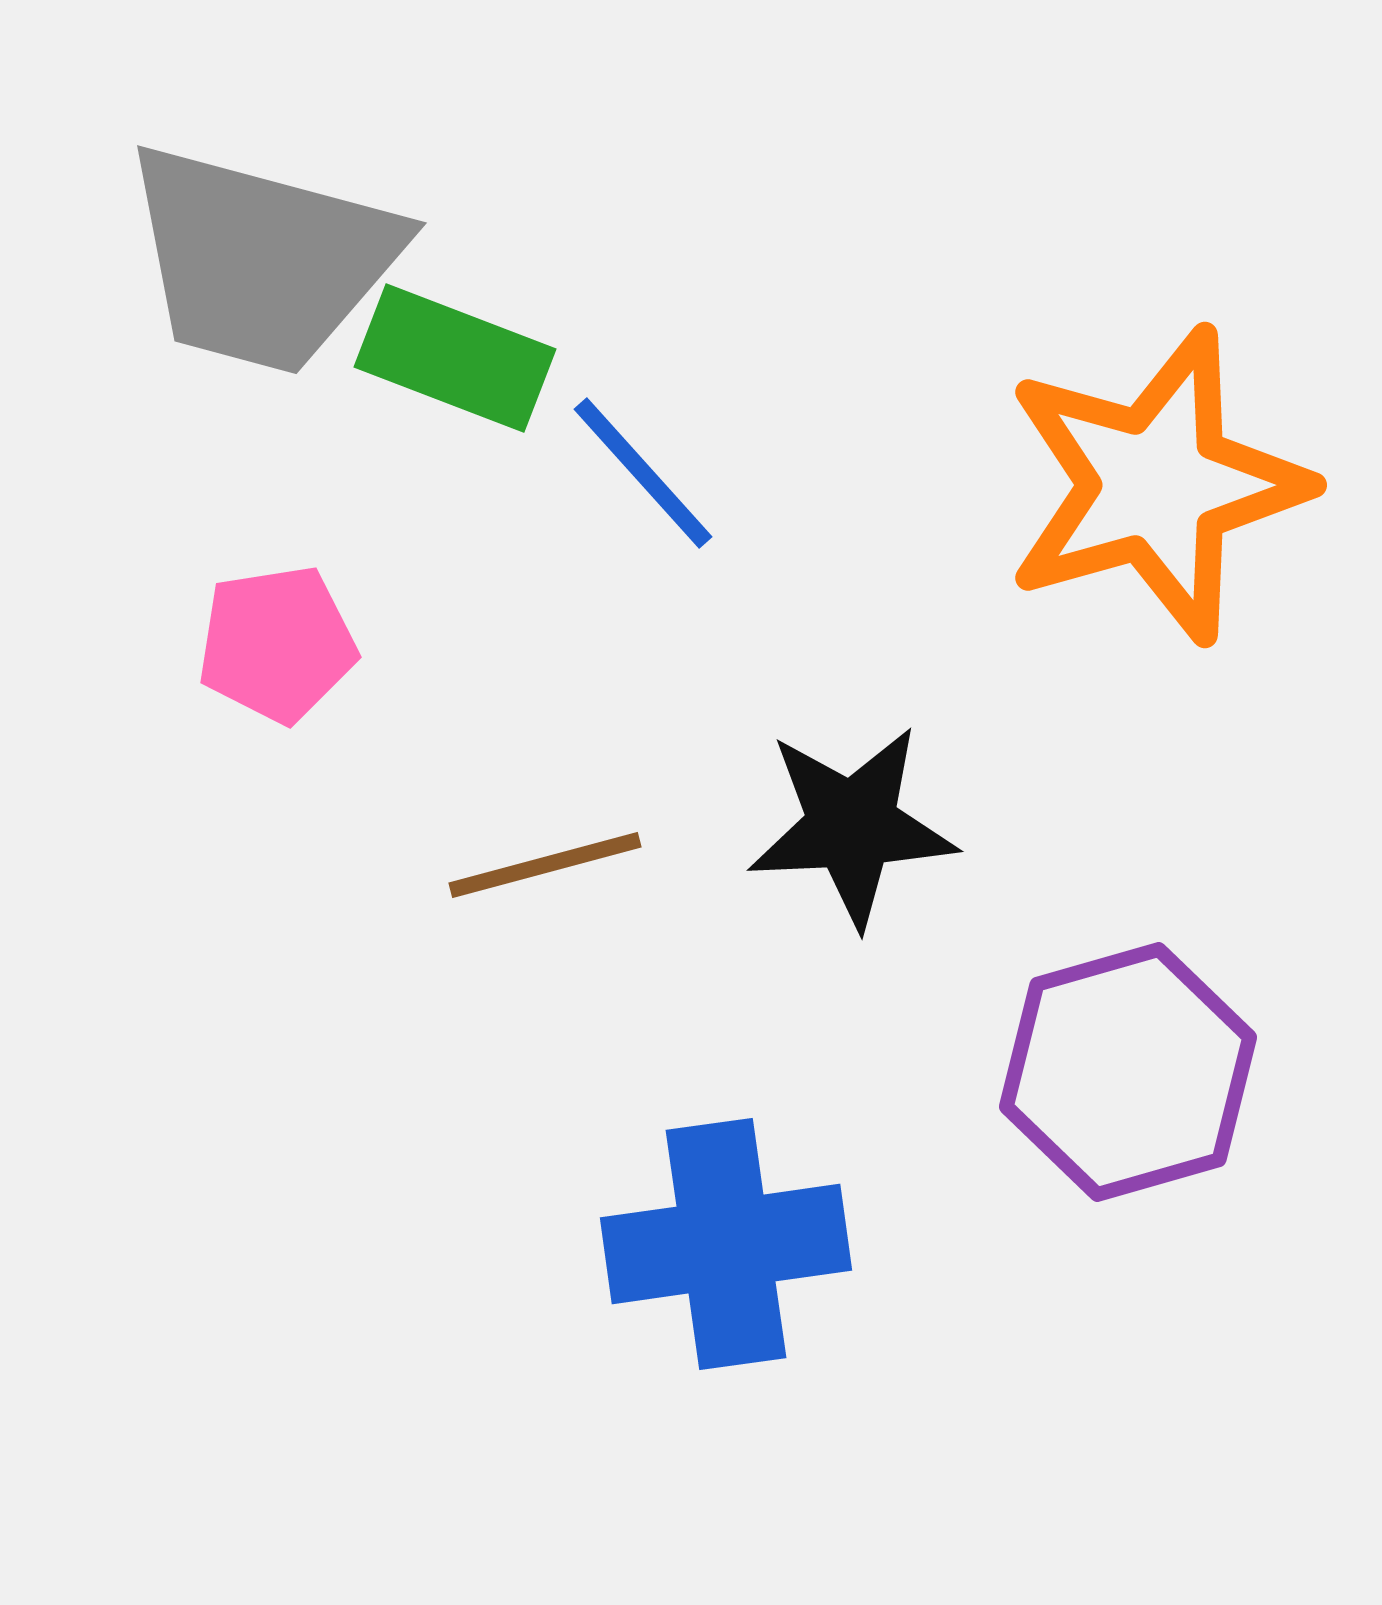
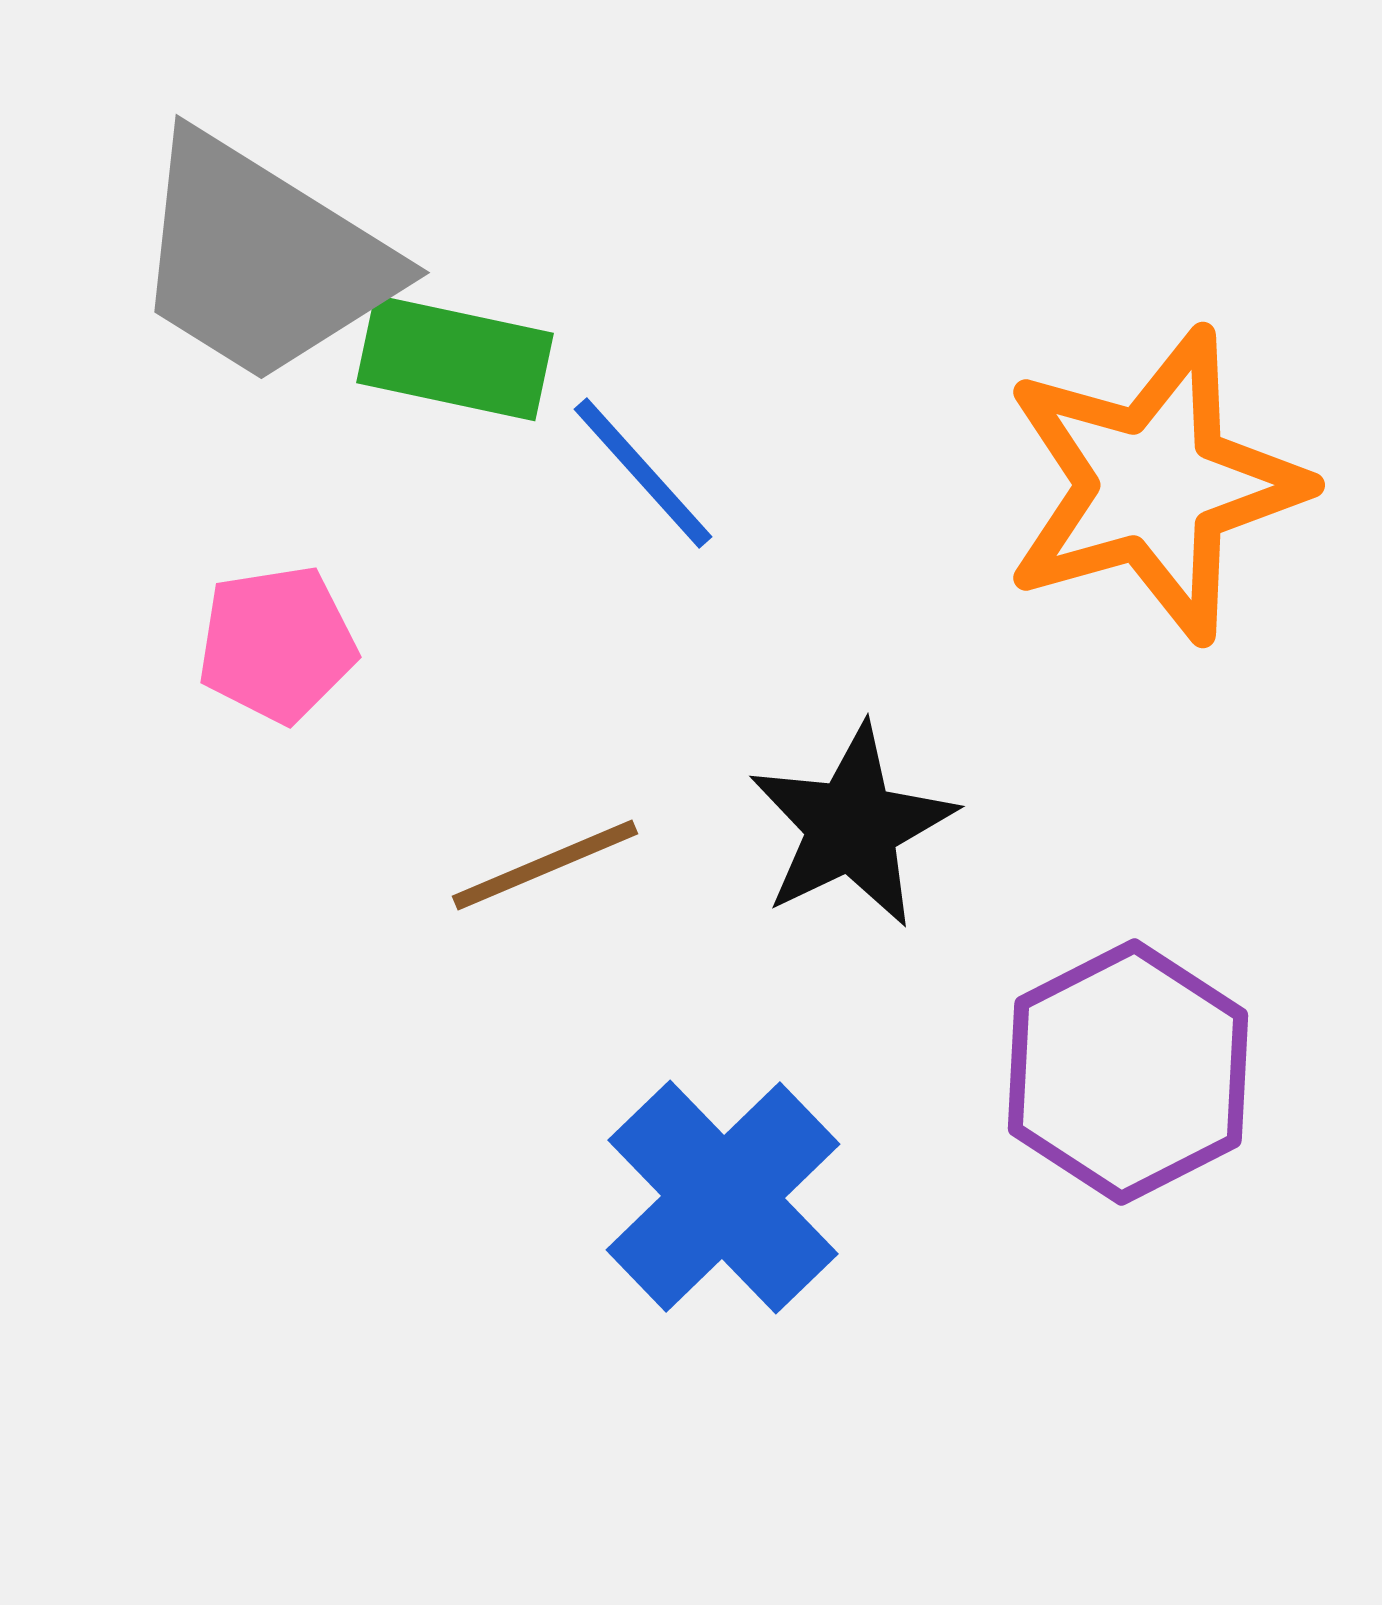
gray trapezoid: rotated 17 degrees clockwise
green rectangle: rotated 9 degrees counterclockwise
orange star: moved 2 px left
black star: rotated 23 degrees counterclockwise
brown line: rotated 8 degrees counterclockwise
purple hexagon: rotated 11 degrees counterclockwise
blue cross: moved 3 px left, 47 px up; rotated 36 degrees counterclockwise
